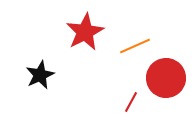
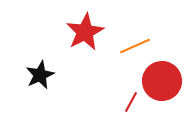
red circle: moved 4 px left, 3 px down
